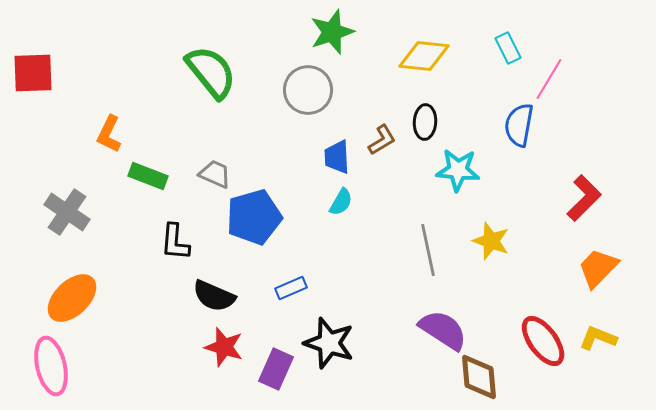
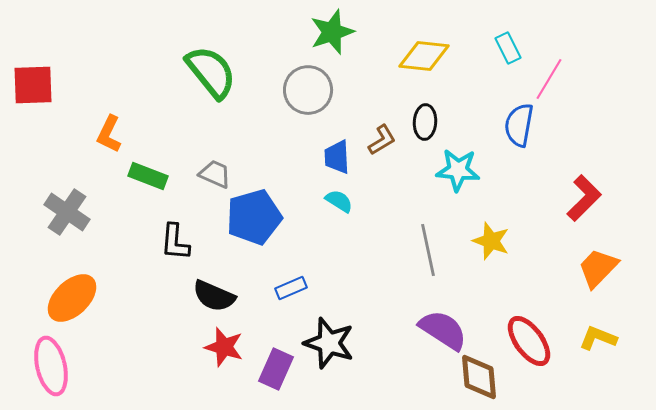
red square: moved 12 px down
cyan semicircle: moved 2 px left, 1 px up; rotated 88 degrees counterclockwise
red ellipse: moved 14 px left
